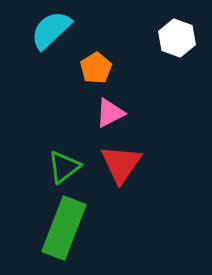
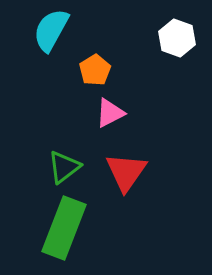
cyan semicircle: rotated 18 degrees counterclockwise
orange pentagon: moved 1 px left, 2 px down
red triangle: moved 5 px right, 8 px down
